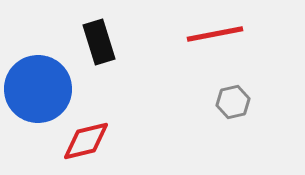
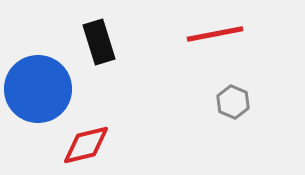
gray hexagon: rotated 24 degrees counterclockwise
red diamond: moved 4 px down
